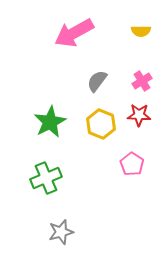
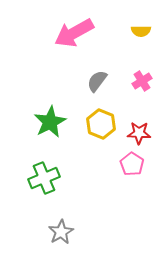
red star: moved 18 px down
green cross: moved 2 px left
gray star: rotated 15 degrees counterclockwise
